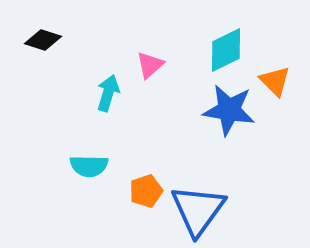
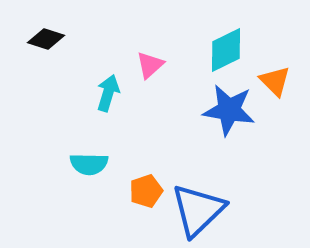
black diamond: moved 3 px right, 1 px up
cyan semicircle: moved 2 px up
blue triangle: rotated 10 degrees clockwise
